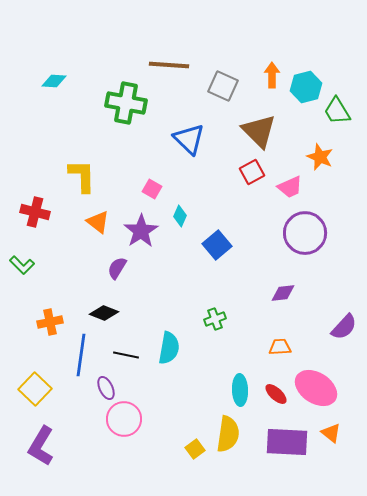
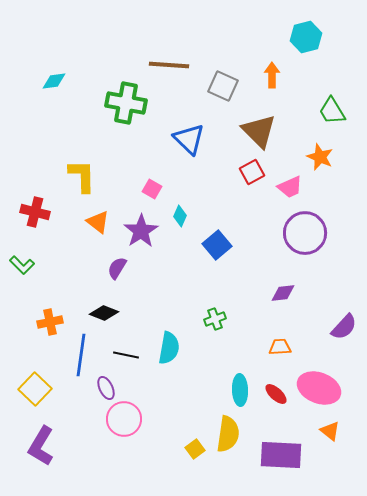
cyan diamond at (54, 81): rotated 10 degrees counterclockwise
cyan hexagon at (306, 87): moved 50 px up
green trapezoid at (337, 111): moved 5 px left
pink ellipse at (316, 388): moved 3 px right; rotated 12 degrees counterclockwise
orange triangle at (331, 433): moved 1 px left, 2 px up
purple rectangle at (287, 442): moved 6 px left, 13 px down
